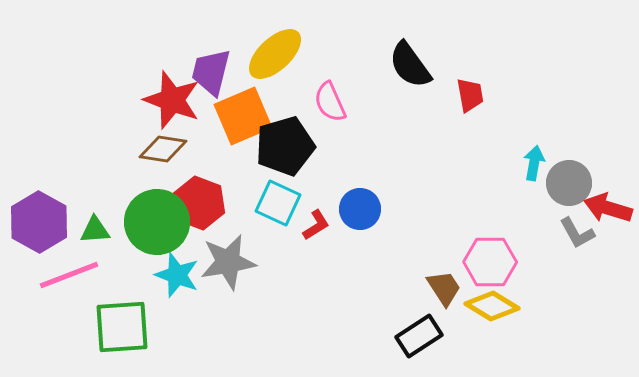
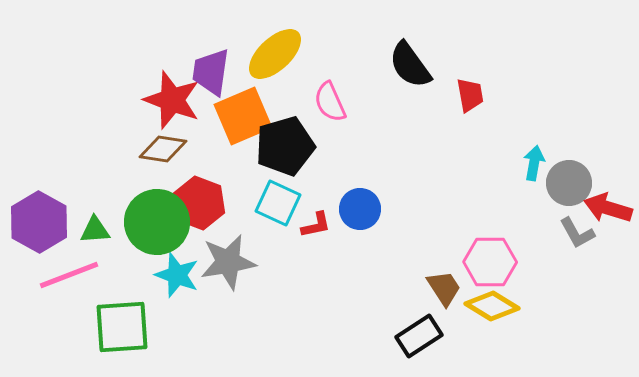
purple trapezoid: rotated 6 degrees counterclockwise
red L-shape: rotated 20 degrees clockwise
